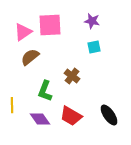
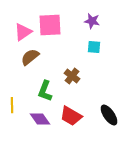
cyan square: rotated 16 degrees clockwise
